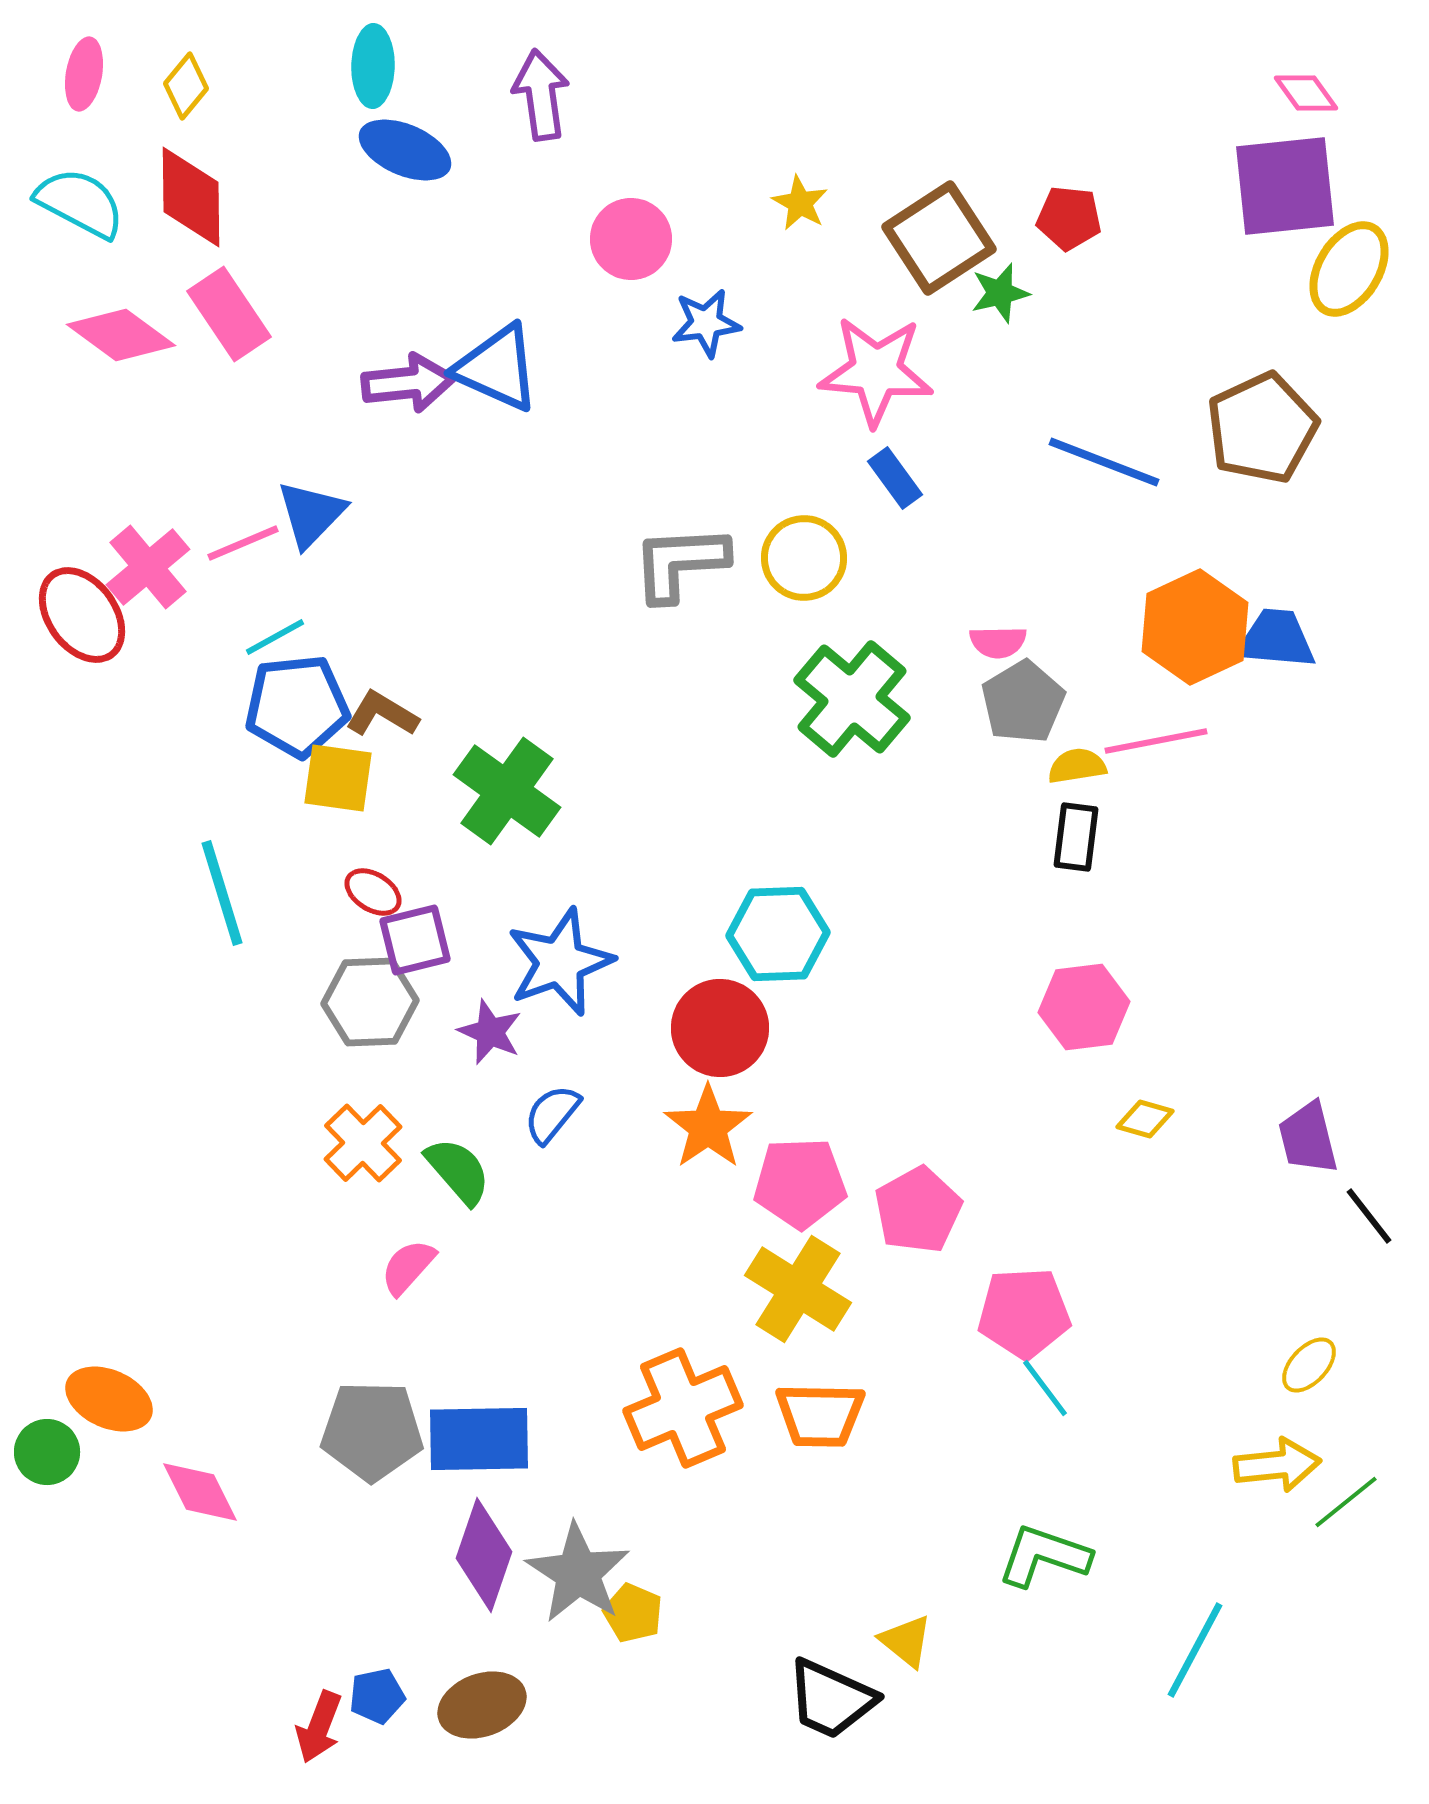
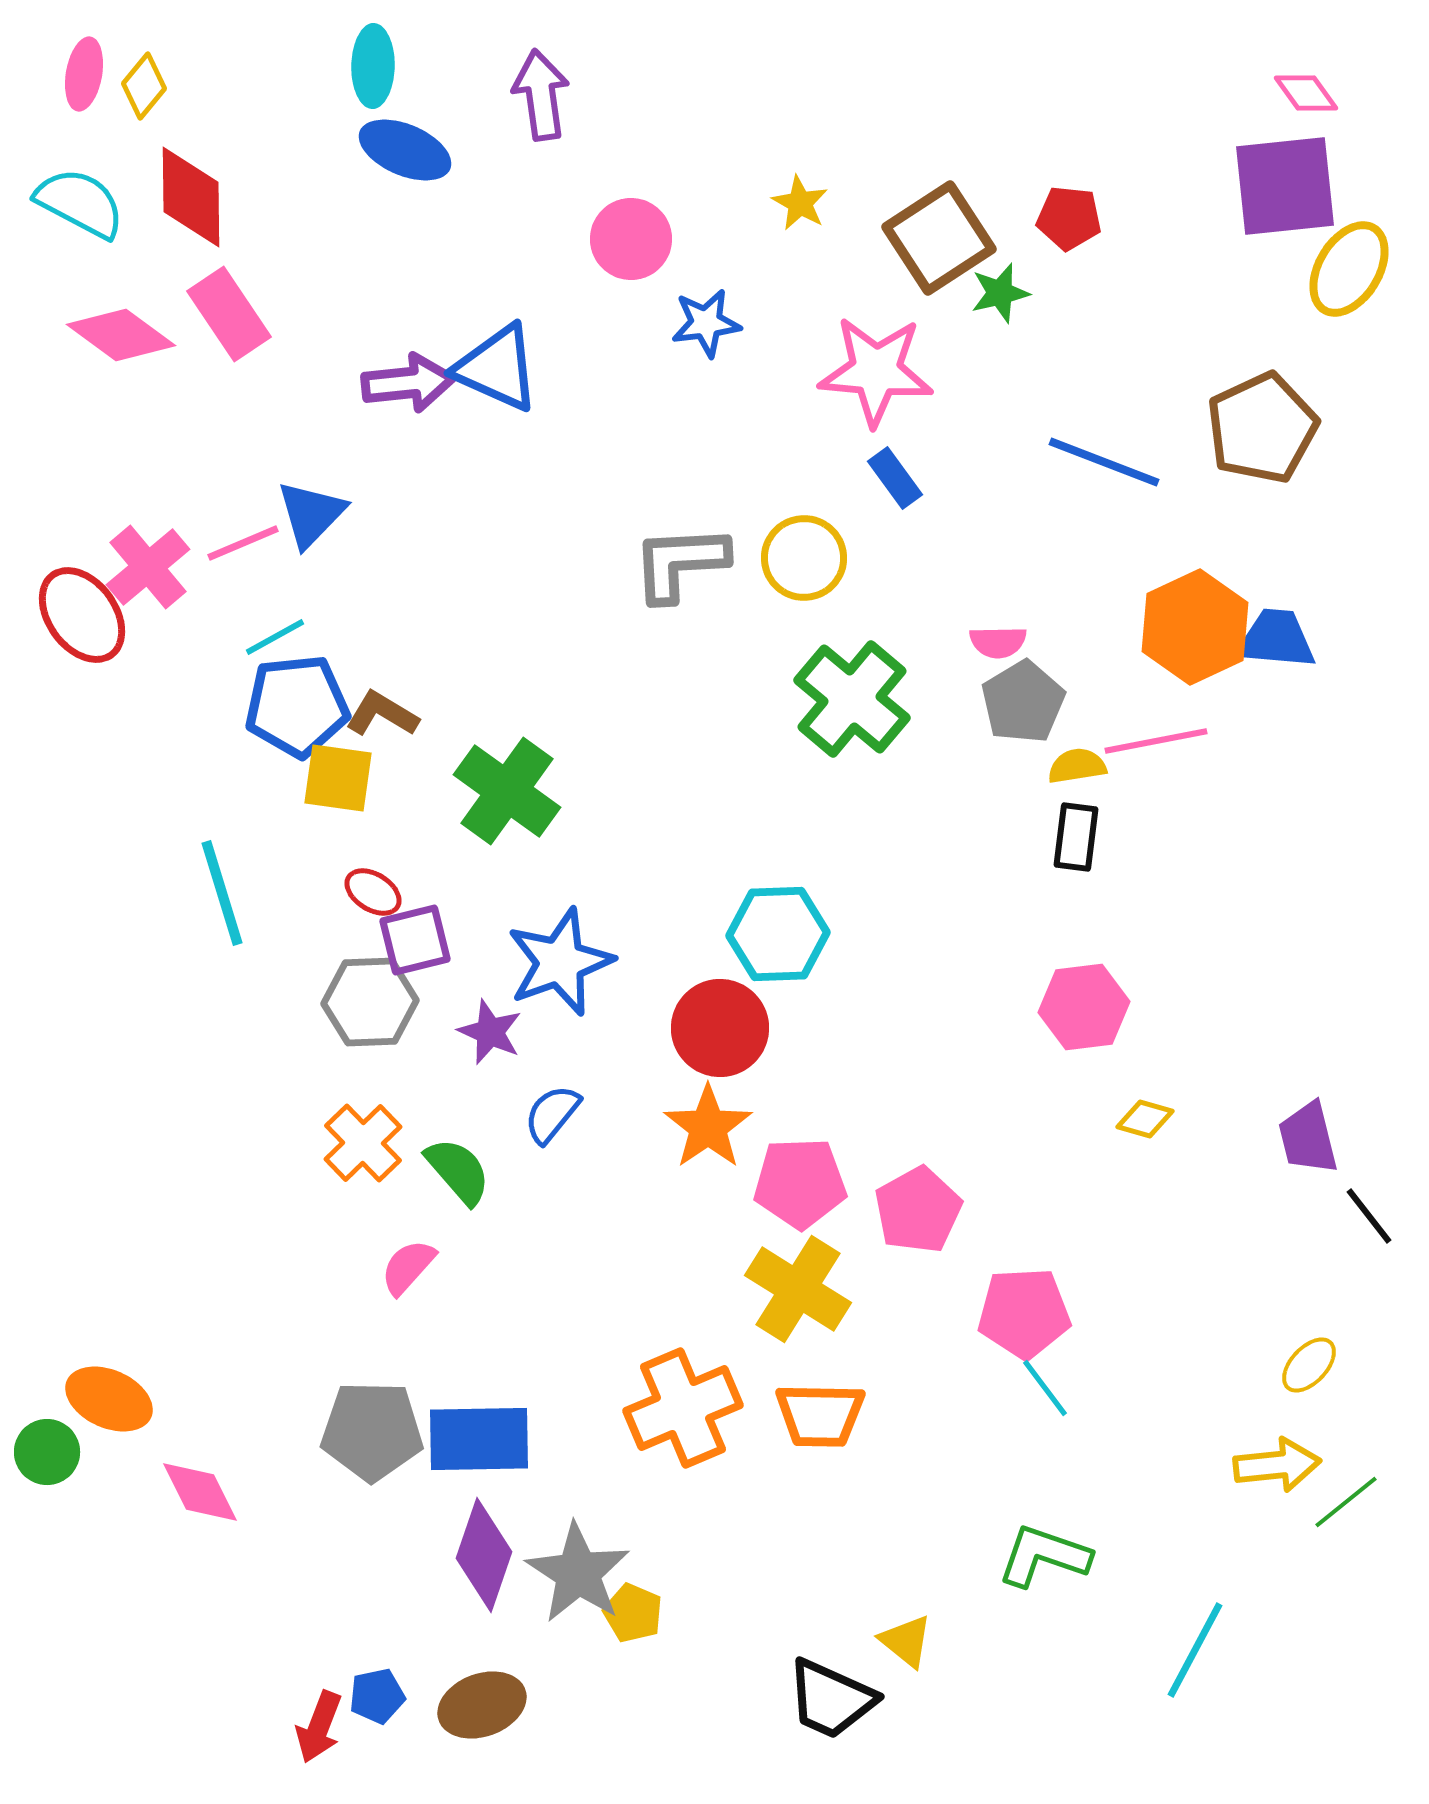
yellow diamond at (186, 86): moved 42 px left
